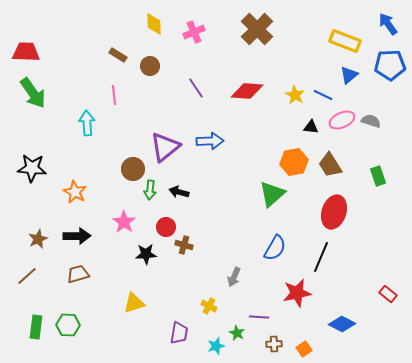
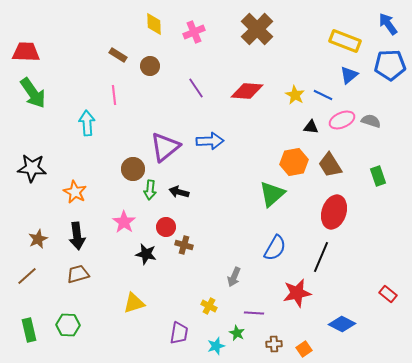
black arrow at (77, 236): rotated 84 degrees clockwise
black star at (146, 254): rotated 15 degrees clockwise
purple line at (259, 317): moved 5 px left, 4 px up
green rectangle at (36, 327): moved 7 px left, 3 px down; rotated 20 degrees counterclockwise
